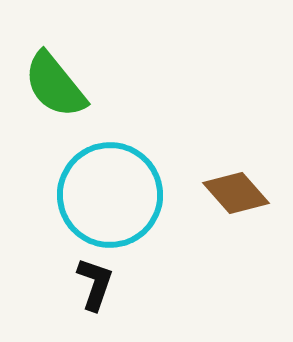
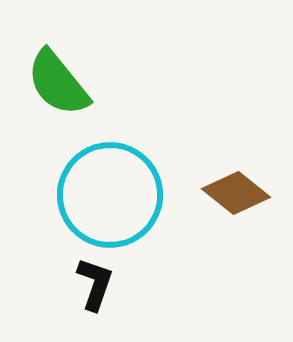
green semicircle: moved 3 px right, 2 px up
brown diamond: rotated 10 degrees counterclockwise
